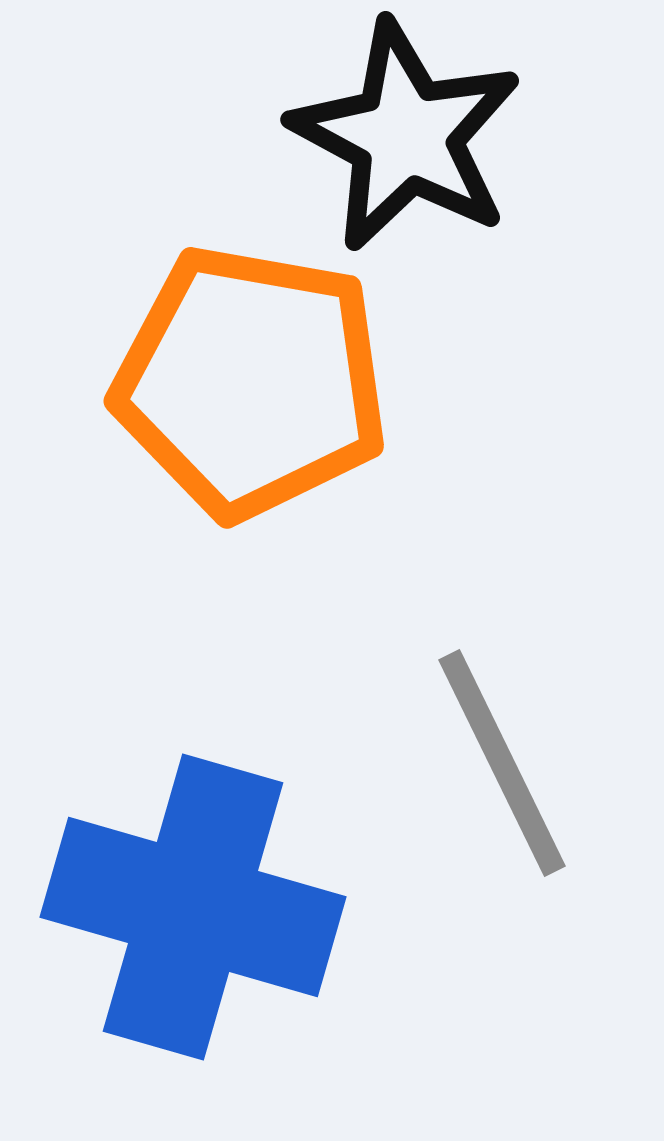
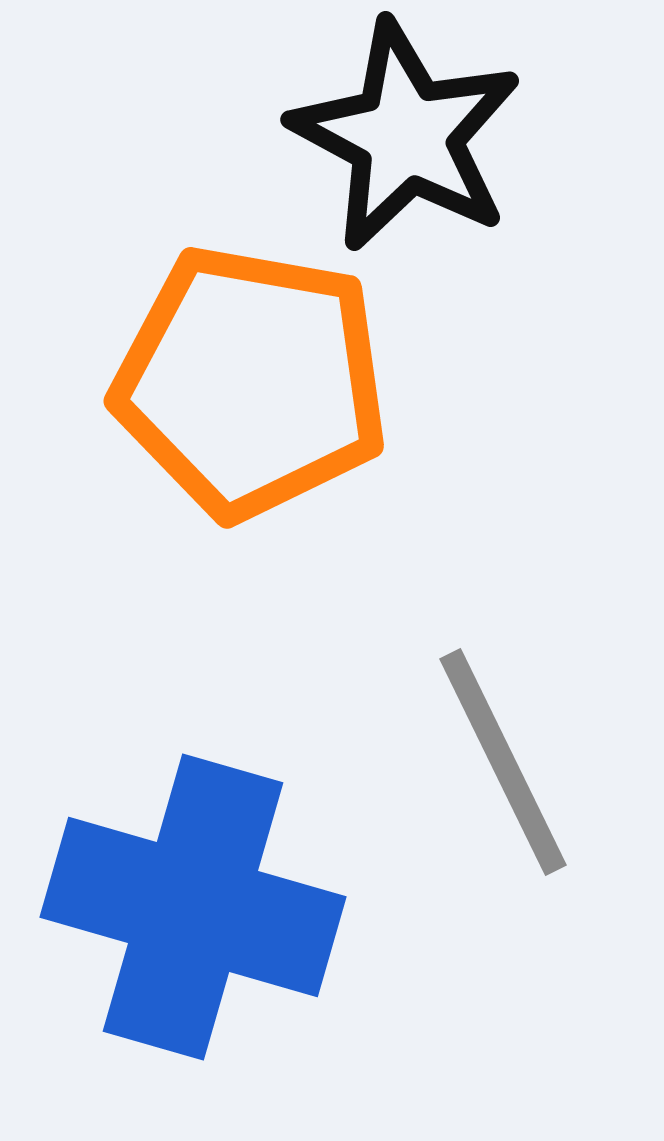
gray line: moved 1 px right, 1 px up
